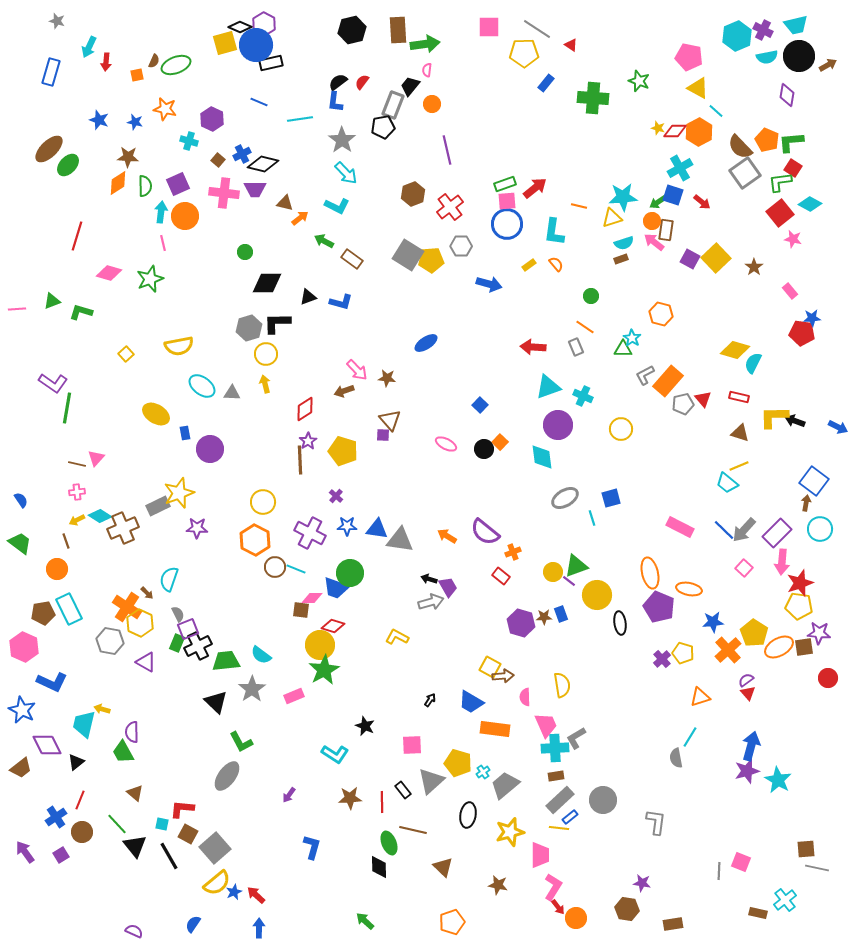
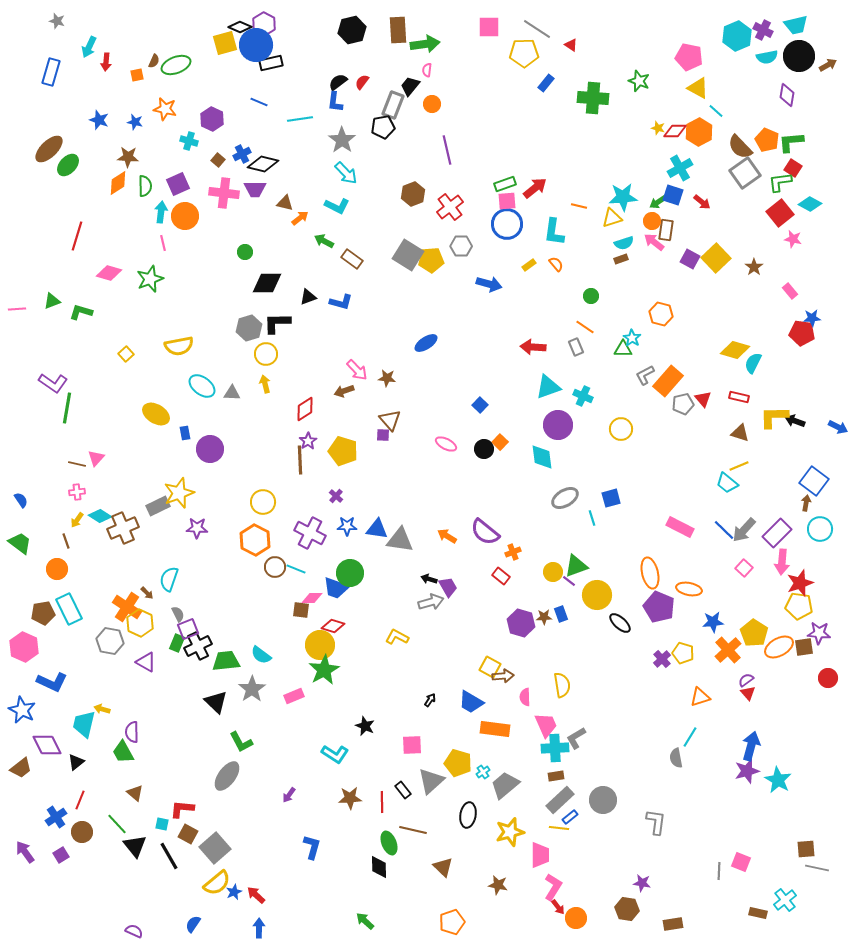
yellow arrow at (77, 520): rotated 28 degrees counterclockwise
black ellipse at (620, 623): rotated 40 degrees counterclockwise
